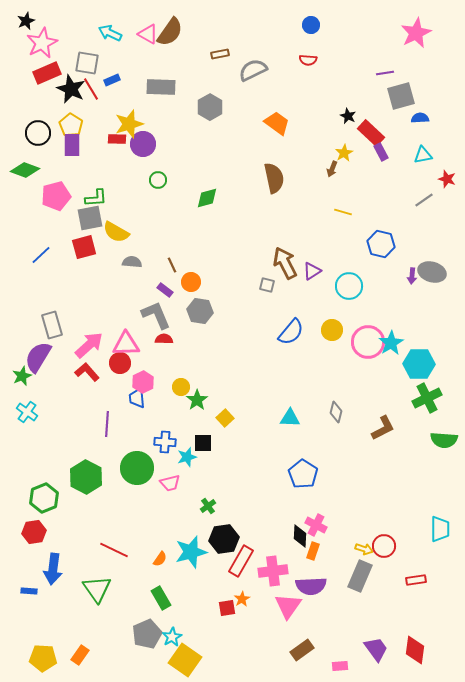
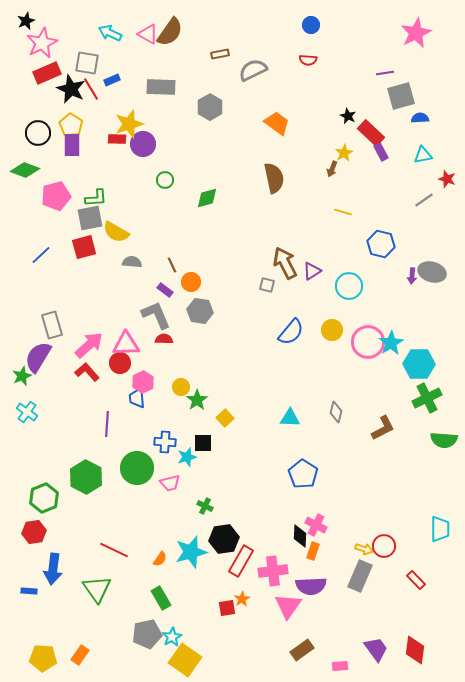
green circle at (158, 180): moved 7 px right
green cross at (208, 506): moved 3 px left; rotated 28 degrees counterclockwise
red rectangle at (416, 580): rotated 54 degrees clockwise
gray pentagon at (147, 634): rotated 12 degrees clockwise
